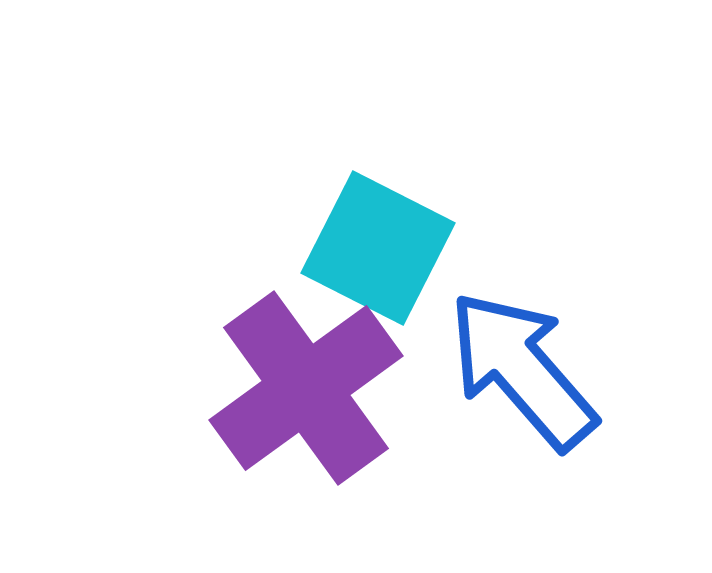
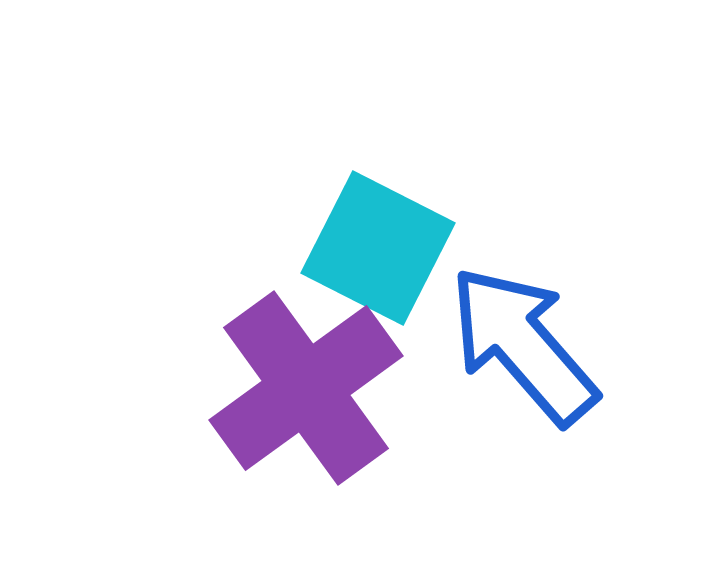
blue arrow: moved 1 px right, 25 px up
